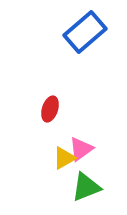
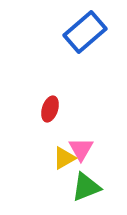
pink triangle: rotated 24 degrees counterclockwise
